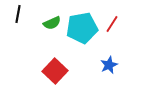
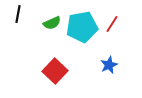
cyan pentagon: moved 1 px up
